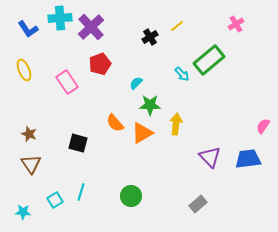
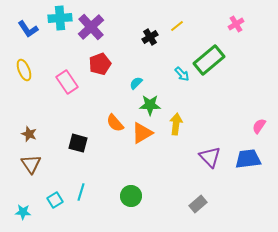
pink semicircle: moved 4 px left
